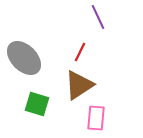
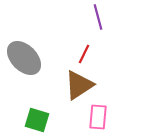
purple line: rotated 10 degrees clockwise
red line: moved 4 px right, 2 px down
green square: moved 16 px down
pink rectangle: moved 2 px right, 1 px up
